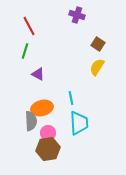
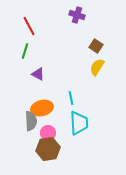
brown square: moved 2 px left, 2 px down
